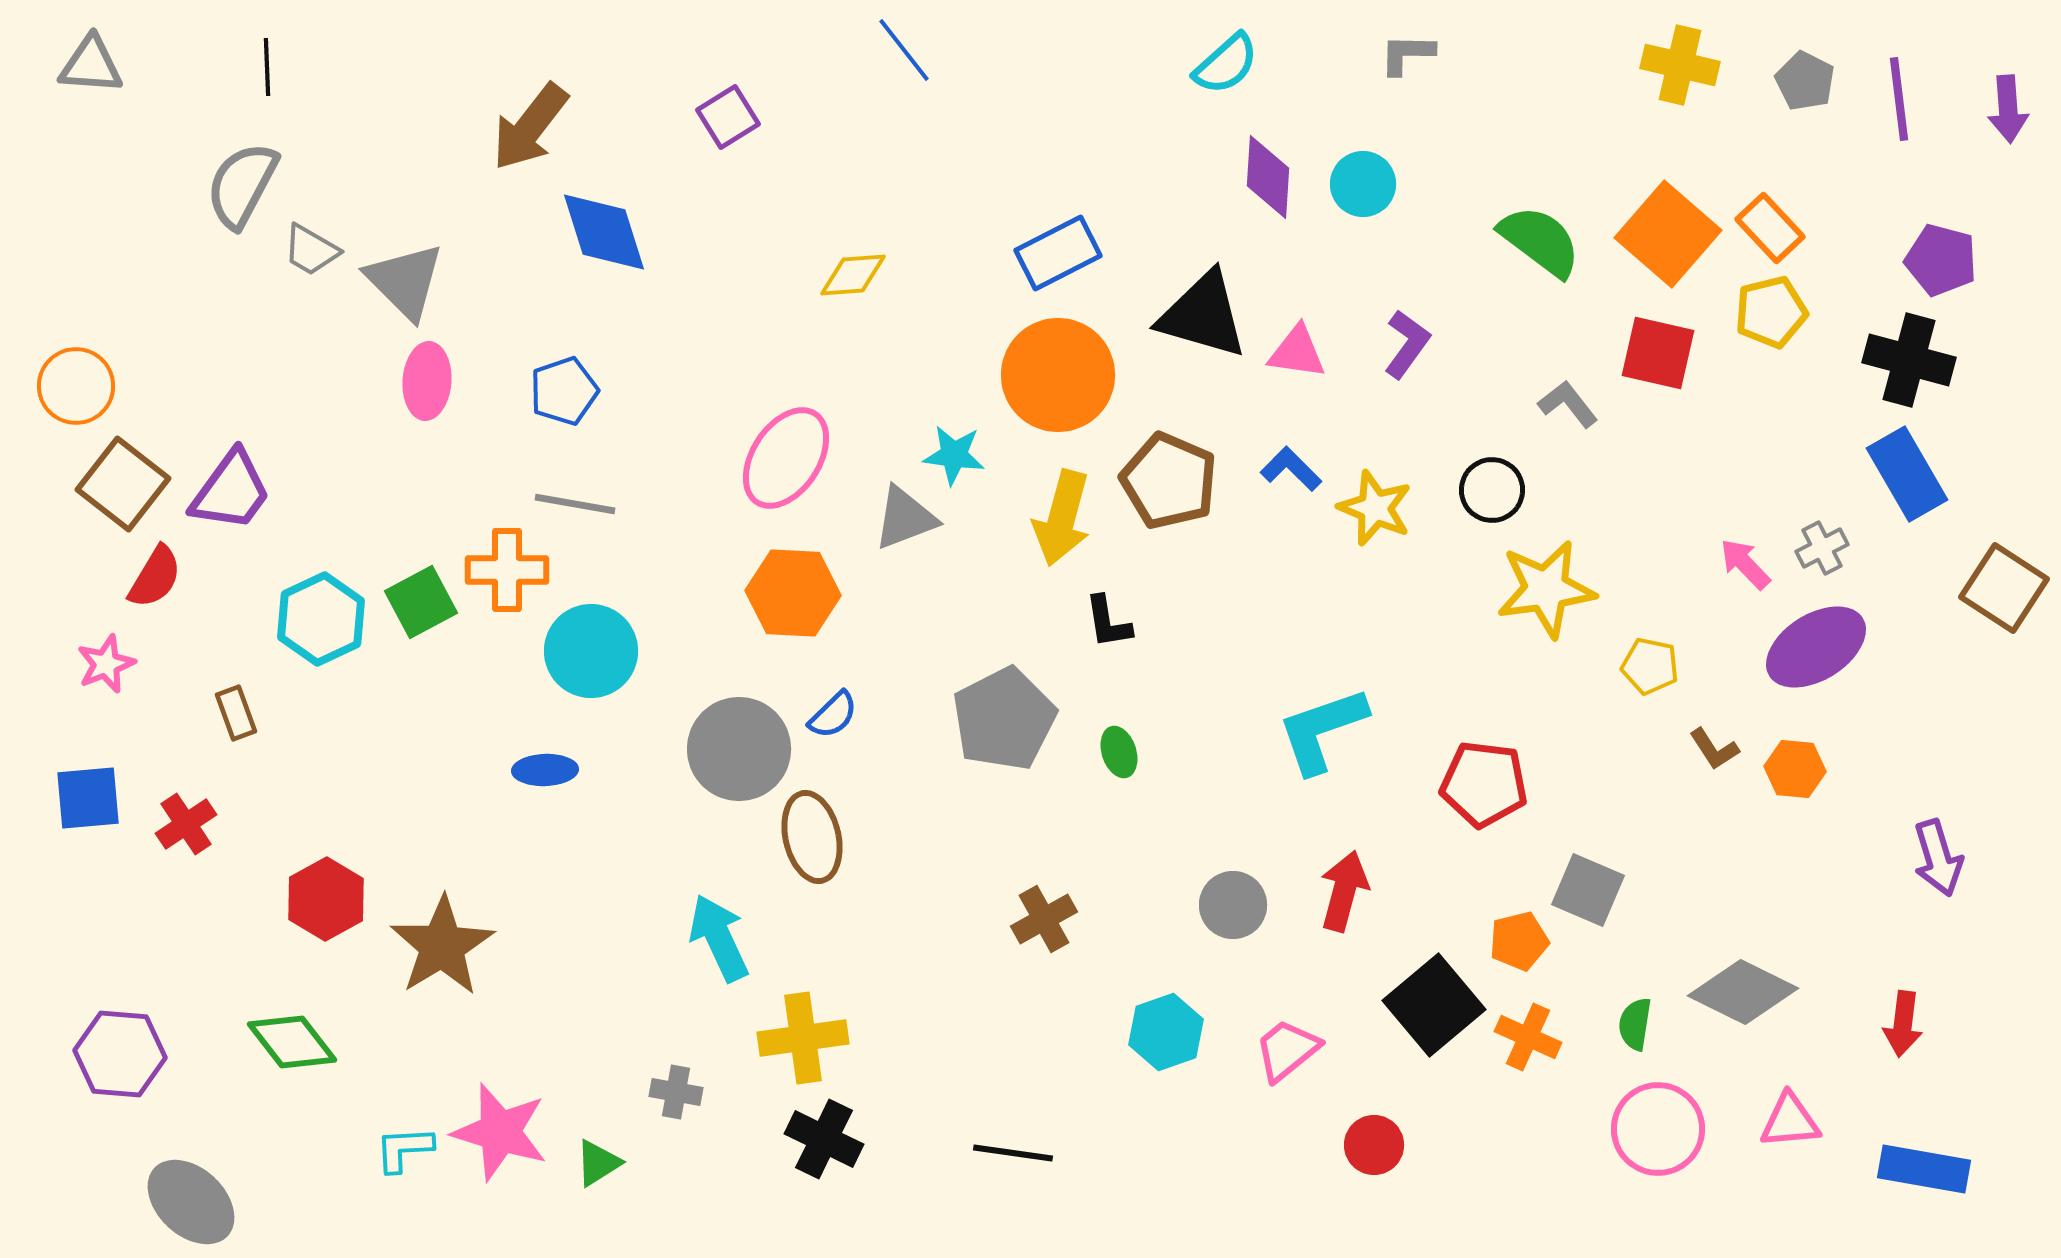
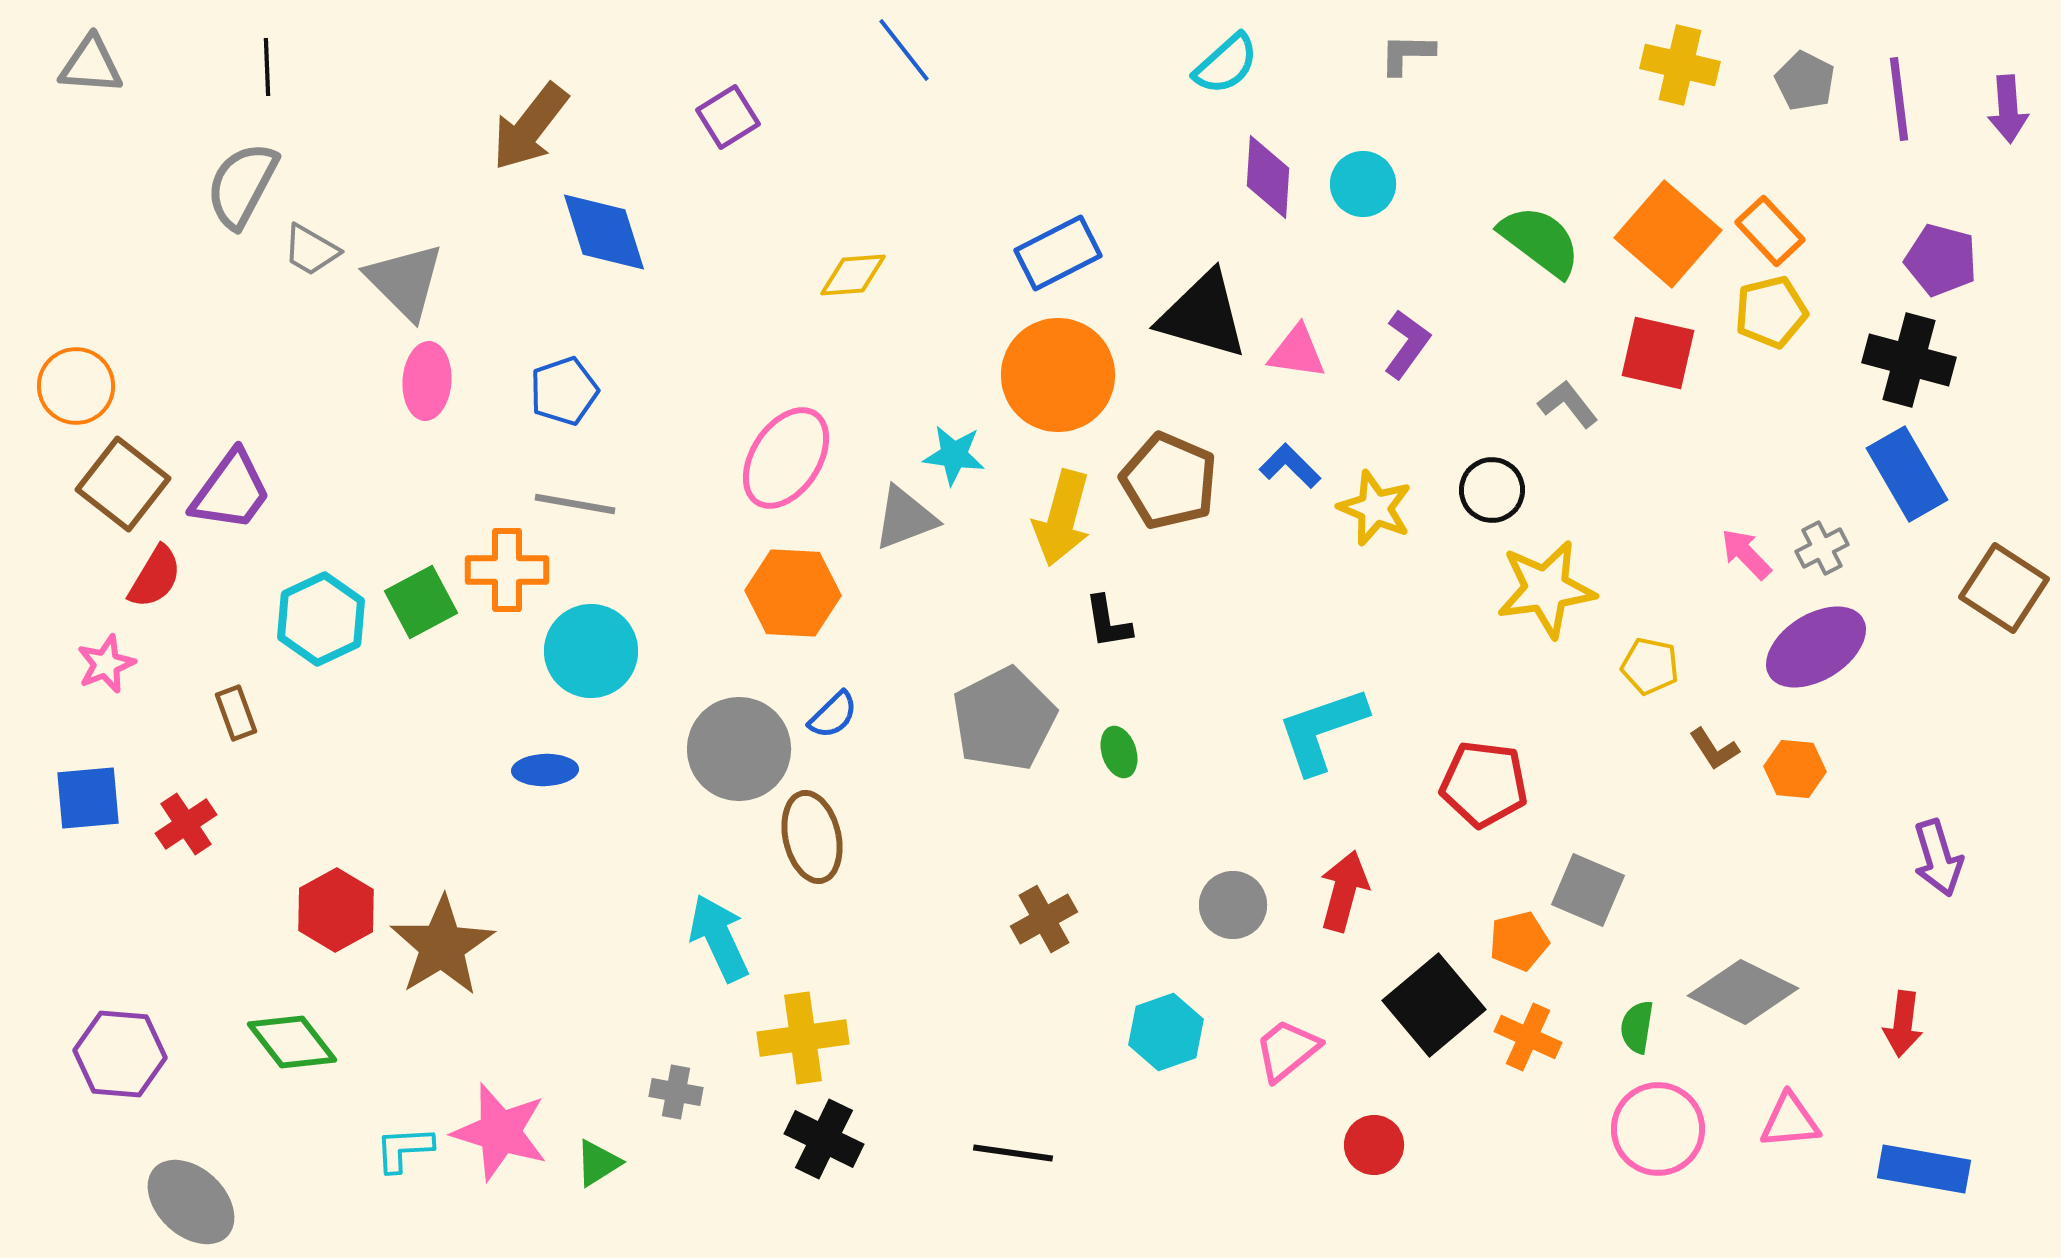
orange rectangle at (1770, 228): moved 3 px down
blue L-shape at (1291, 469): moved 1 px left, 3 px up
pink arrow at (1745, 564): moved 1 px right, 10 px up
red hexagon at (326, 899): moved 10 px right, 11 px down
green semicircle at (1635, 1024): moved 2 px right, 3 px down
